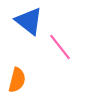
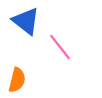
blue triangle: moved 3 px left
